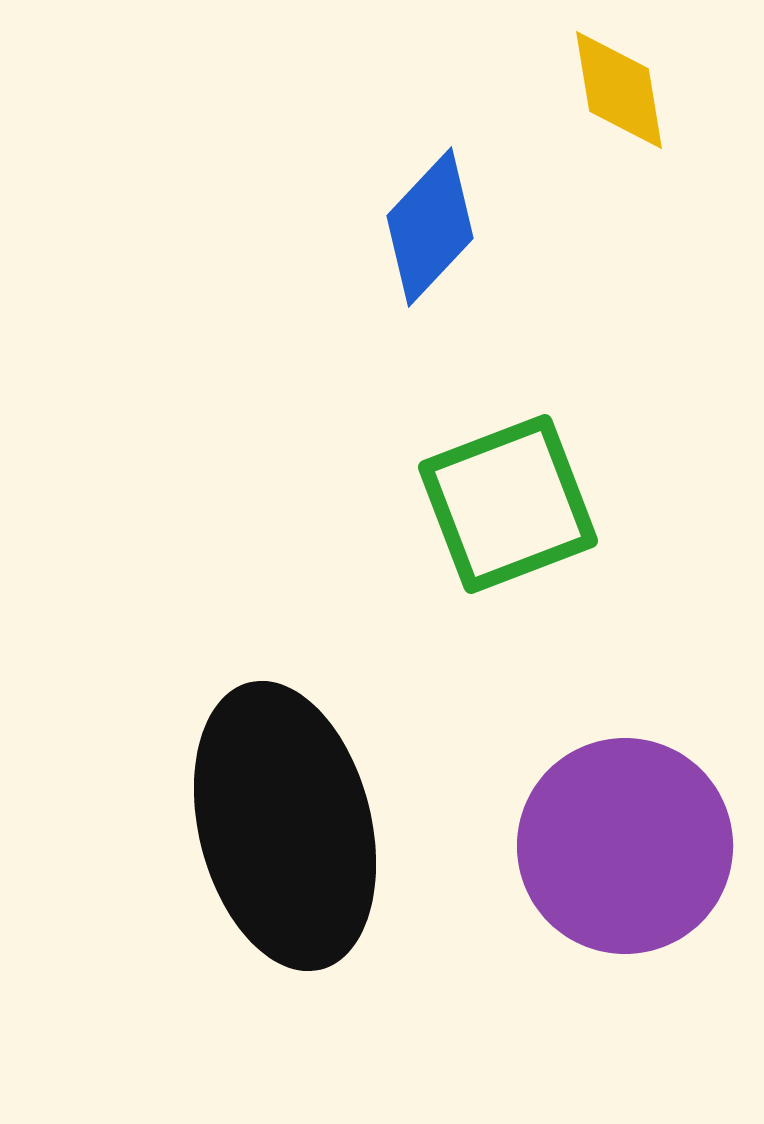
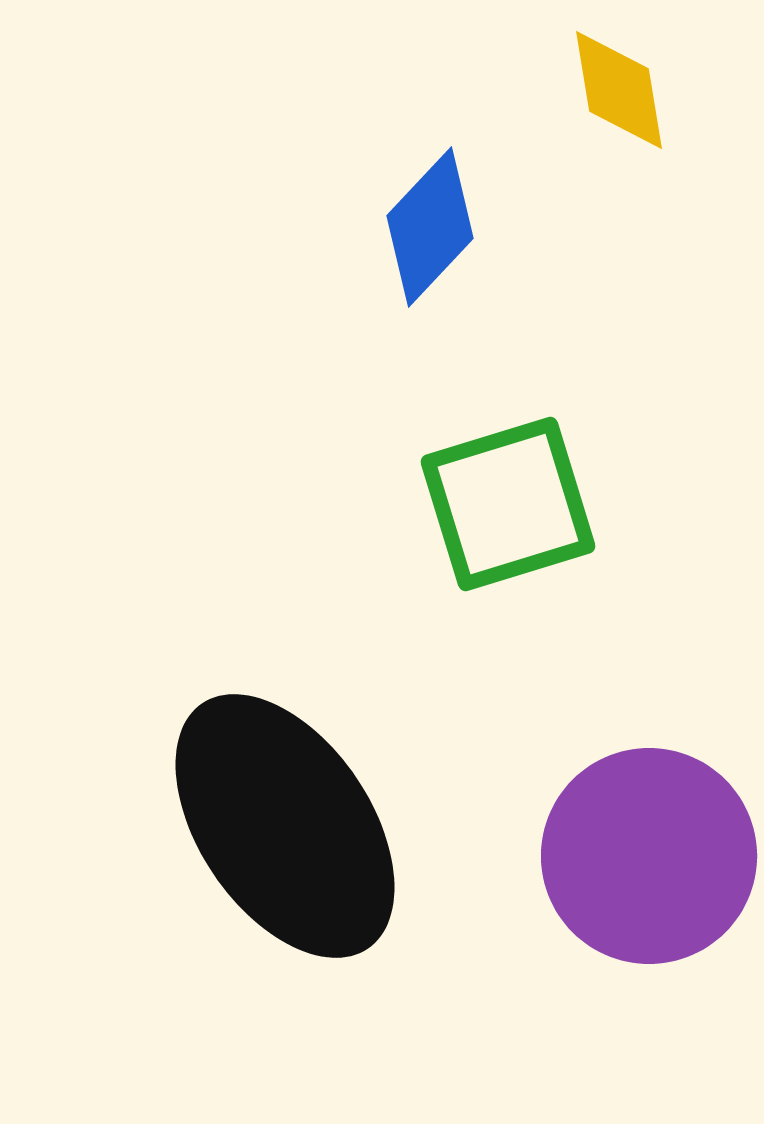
green square: rotated 4 degrees clockwise
black ellipse: rotated 20 degrees counterclockwise
purple circle: moved 24 px right, 10 px down
